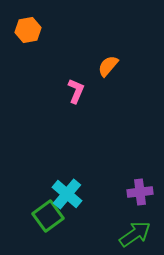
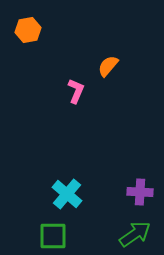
purple cross: rotated 10 degrees clockwise
green square: moved 5 px right, 20 px down; rotated 36 degrees clockwise
